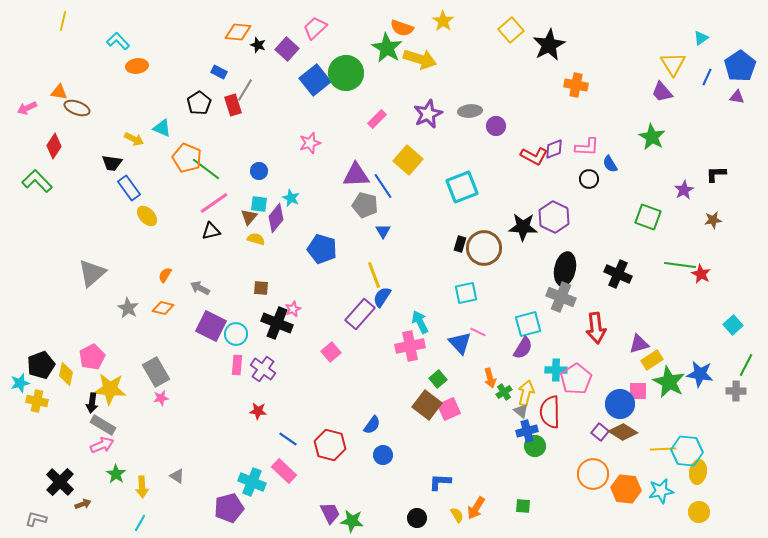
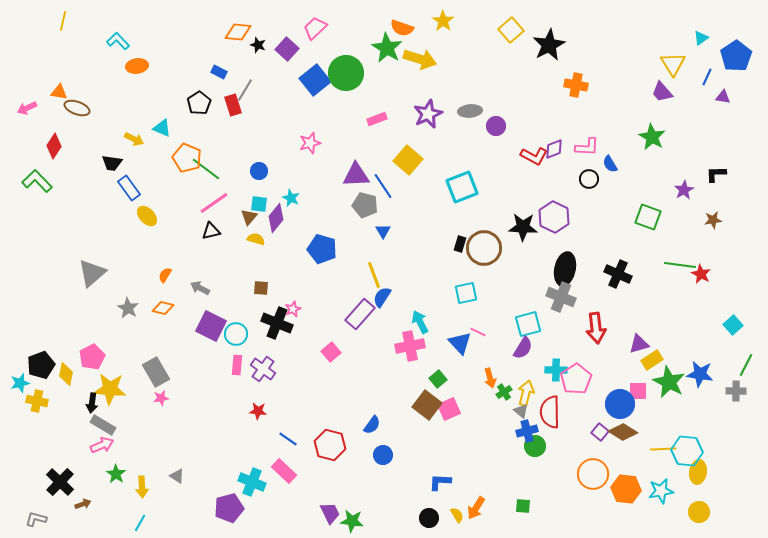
blue pentagon at (740, 66): moved 4 px left, 10 px up
purple triangle at (737, 97): moved 14 px left
pink rectangle at (377, 119): rotated 24 degrees clockwise
black circle at (417, 518): moved 12 px right
